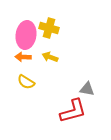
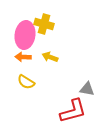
yellow cross: moved 5 px left, 4 px up
pink ellipse: moved 1 px left
